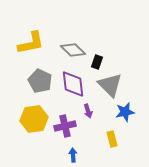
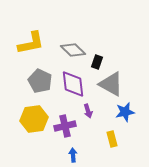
gray triangle: moved 1 px right, 1 px up; rotated 16 degrees counterclockwise
